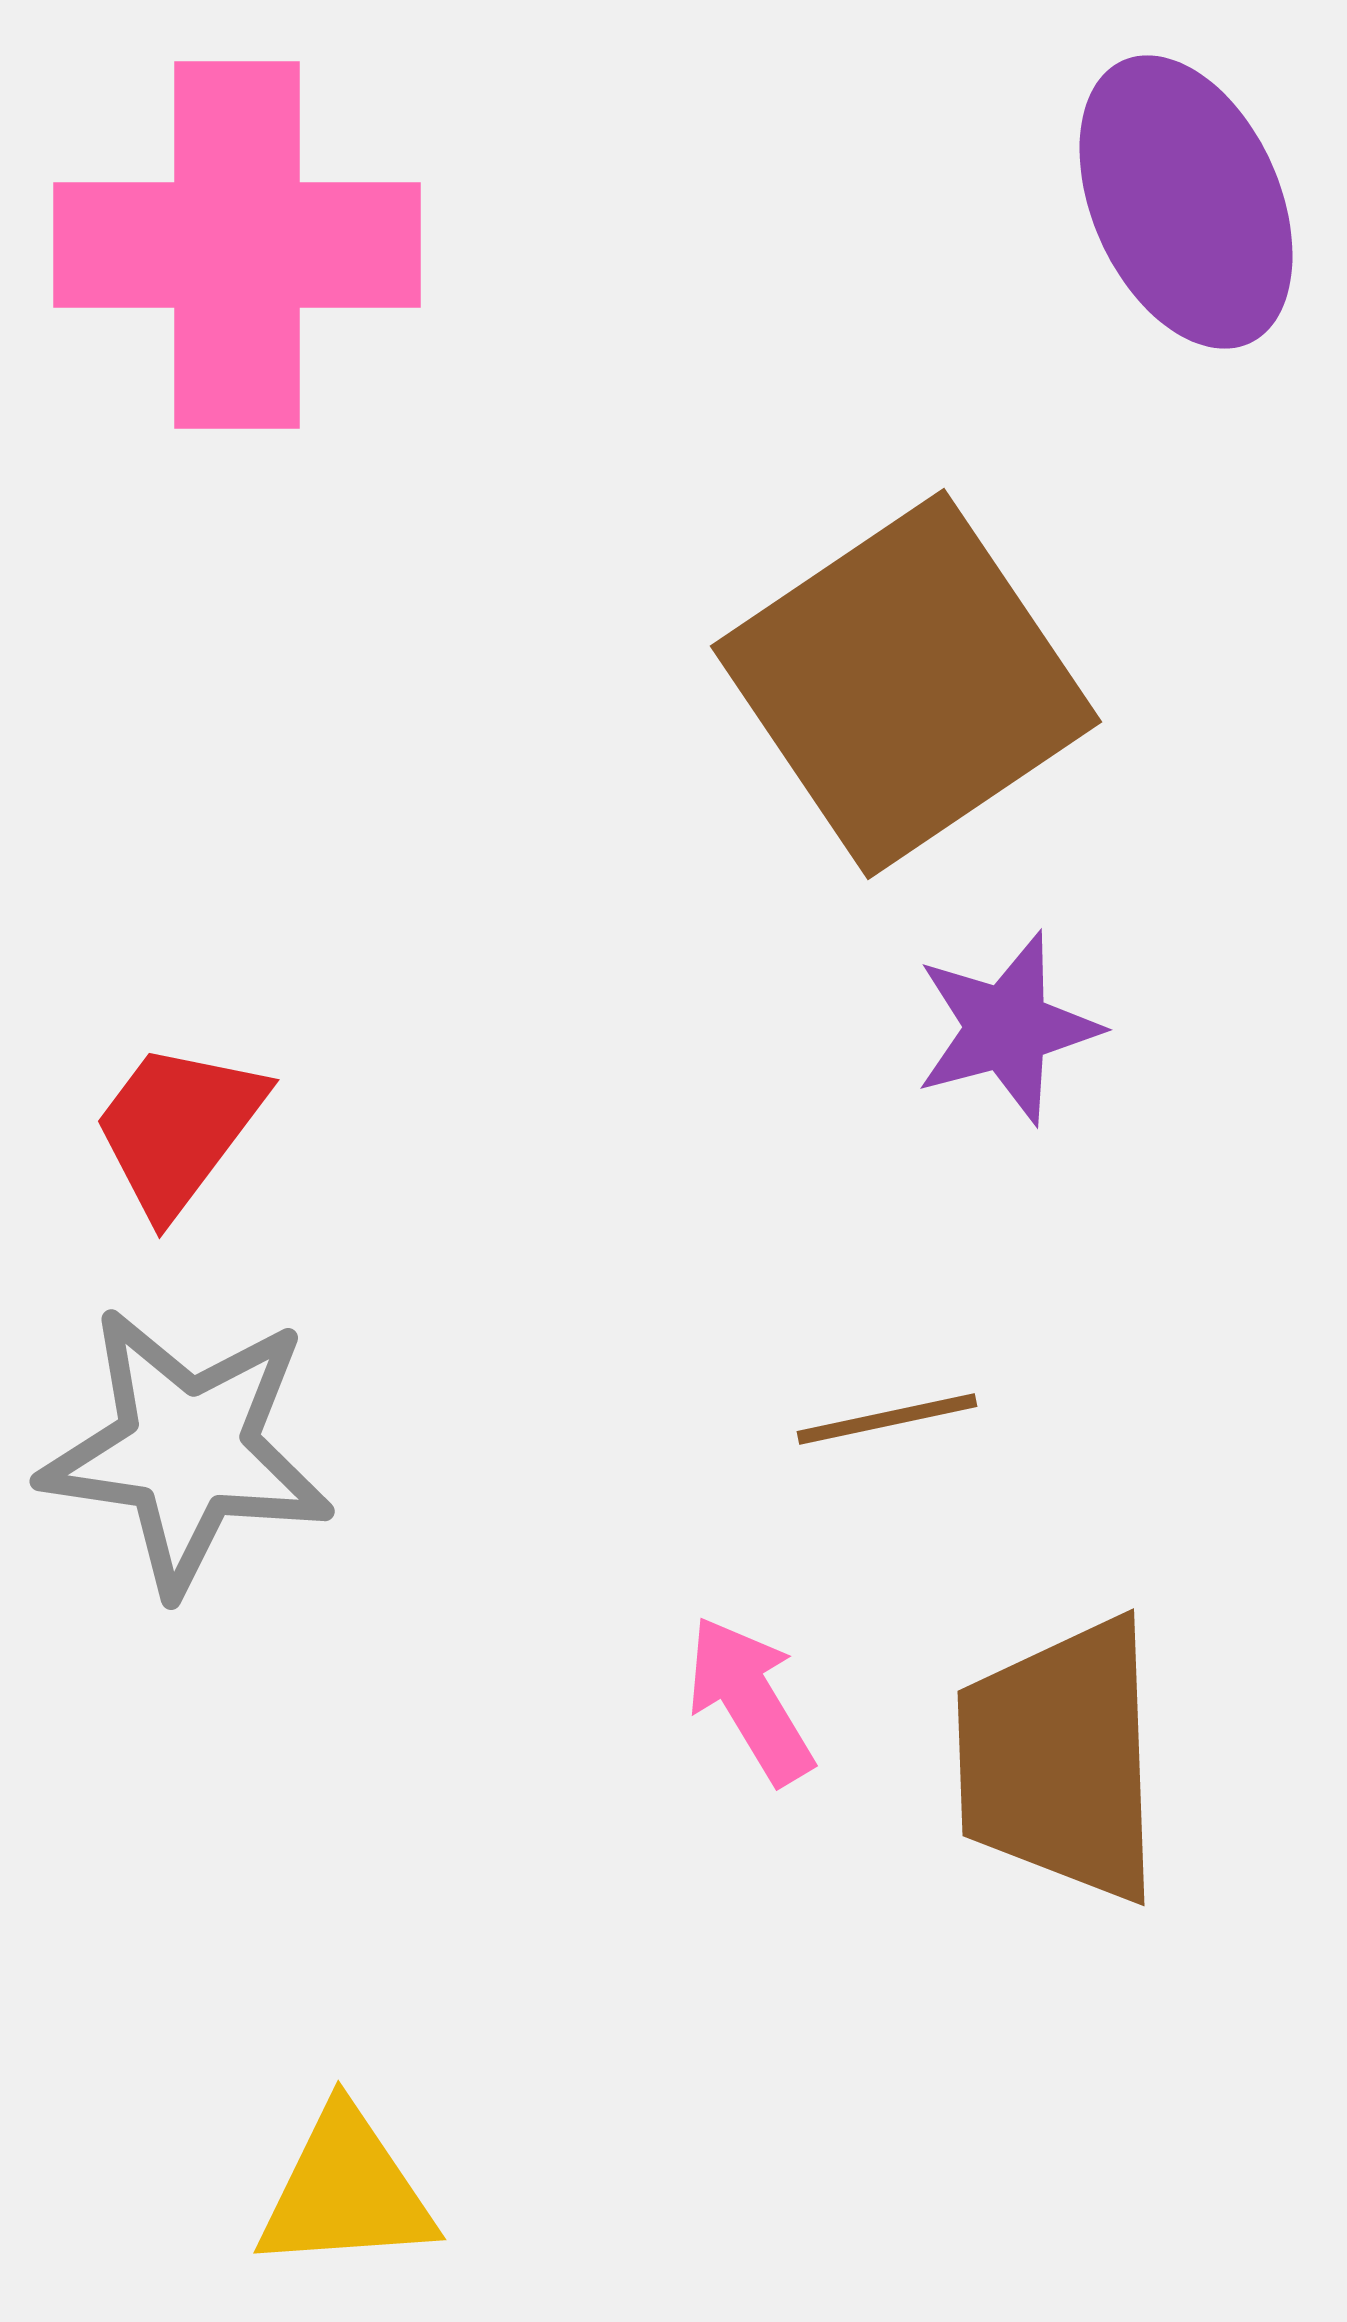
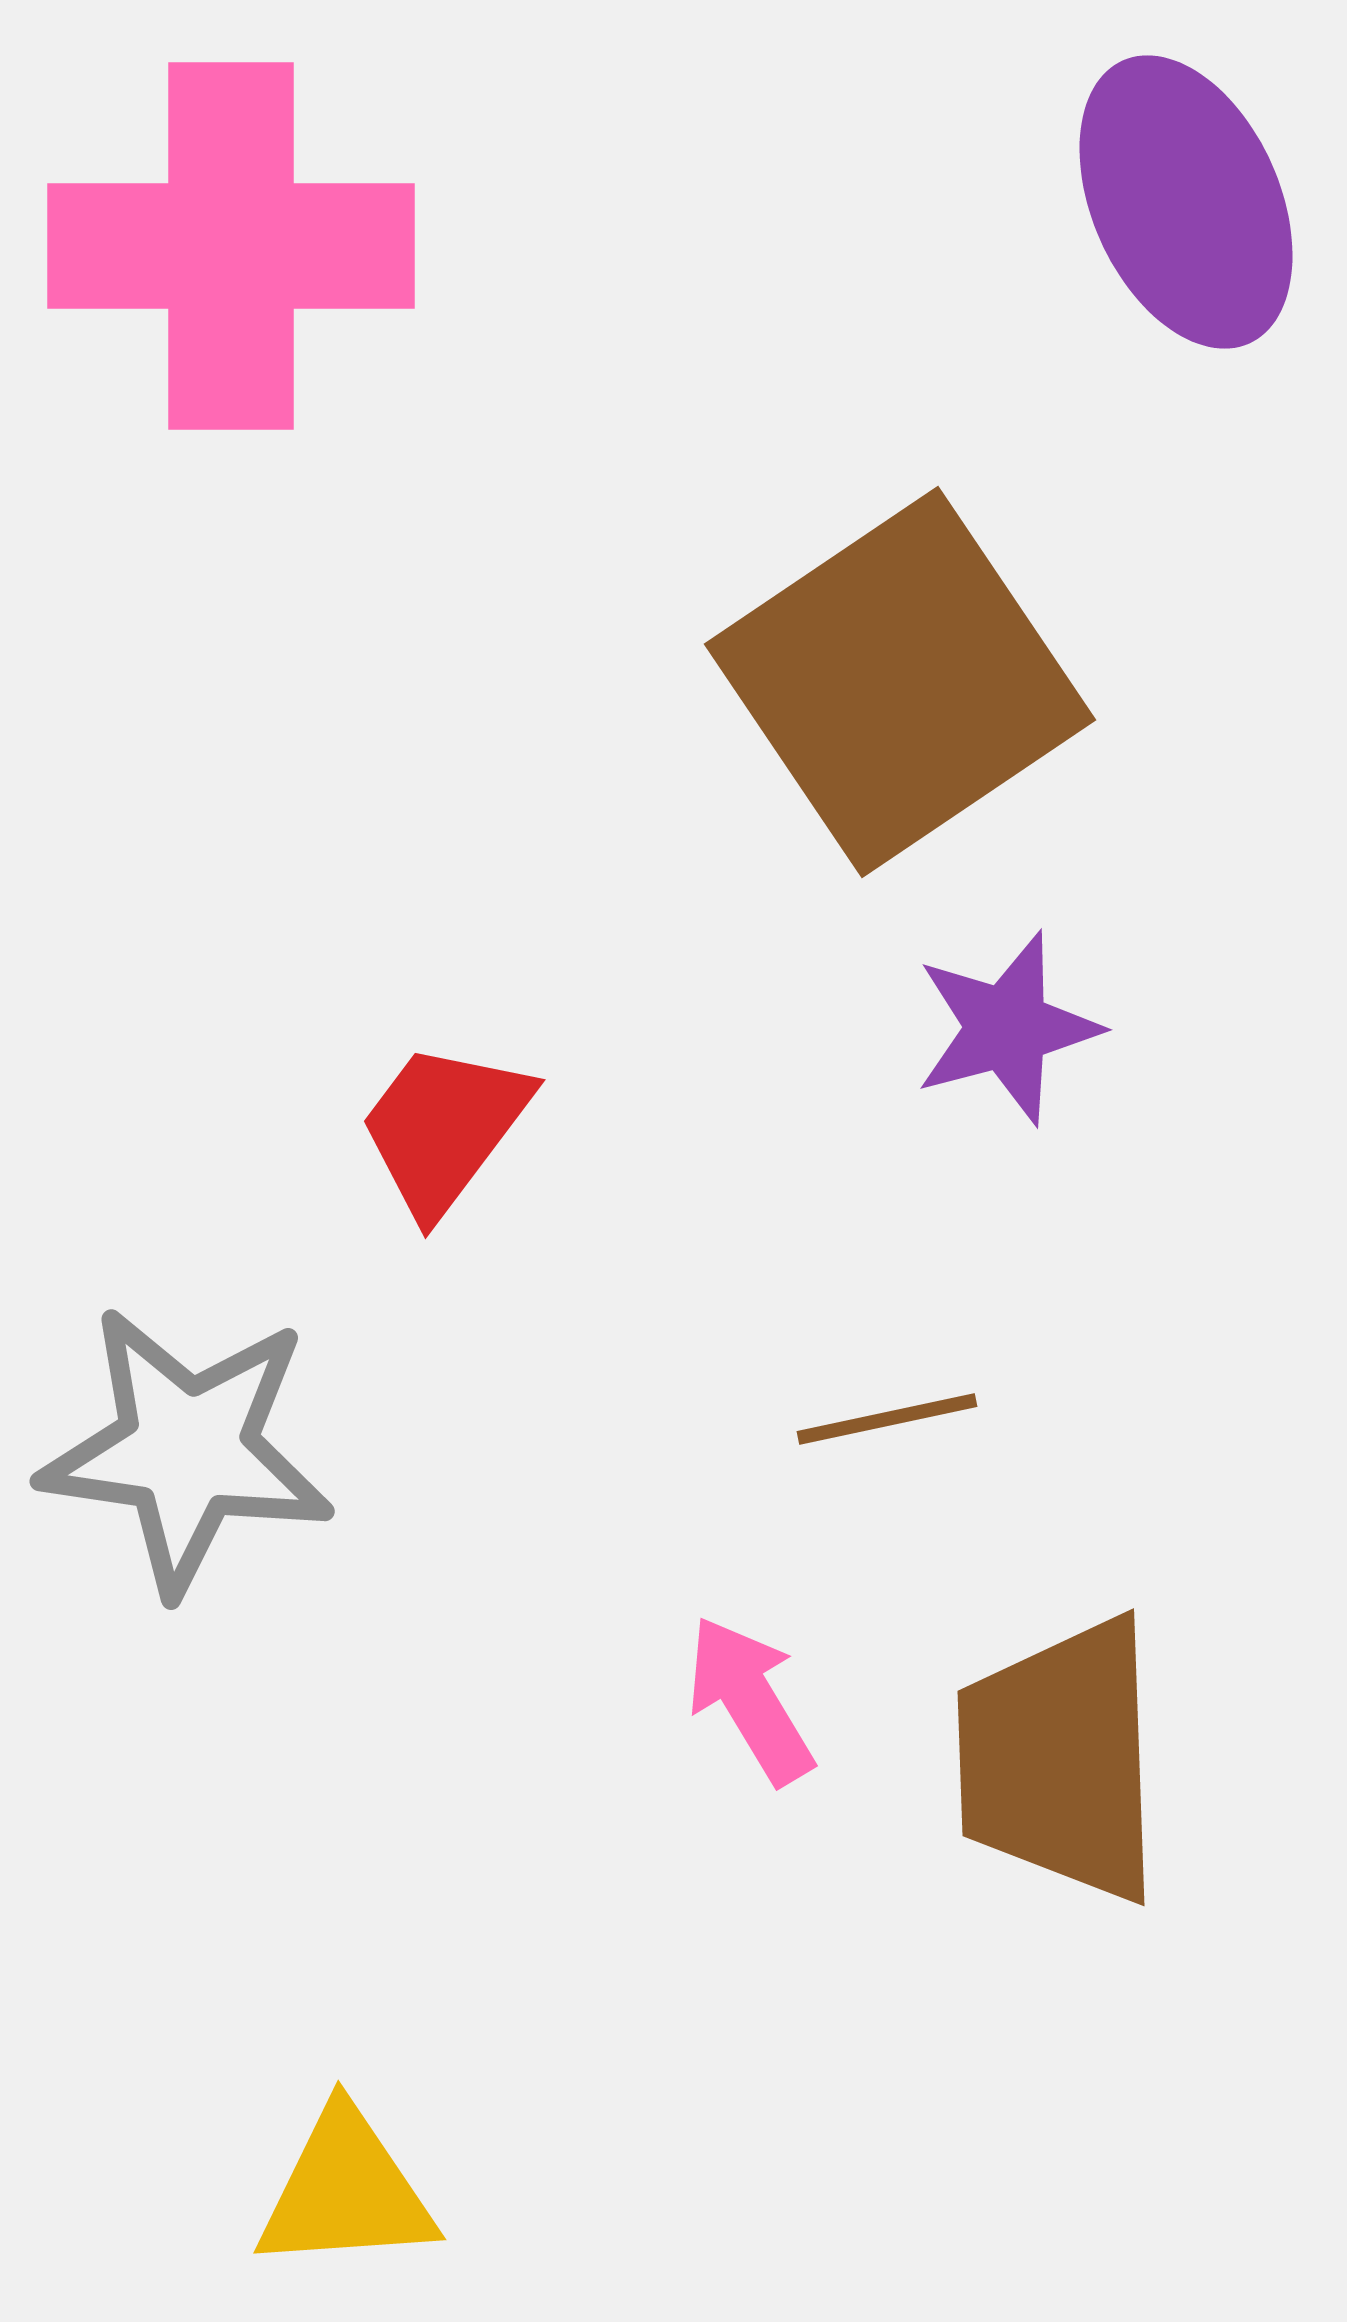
pink cross: moved 6 px left, 1 px down
brown square: moved 6 px left, 2 px up
red trapezoid: moved 266 px right
